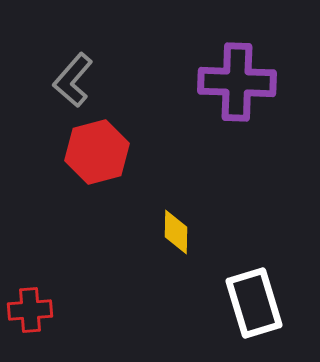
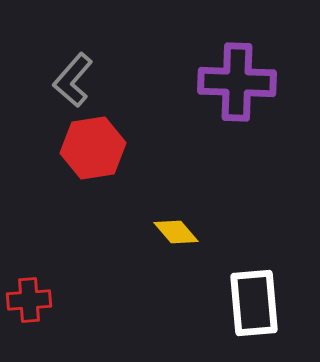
red hexagon: moved 4 px left, 4 px up; rotated 6 degrees clockwise
yellow diamond: rotated 42 degrees counterclockwise
white rectangle: rotated 12 degrees clockwise
red cross: moved 1 px left, 10 px up
